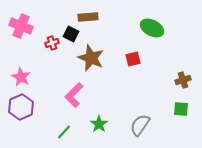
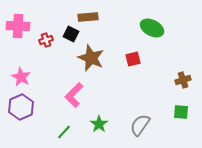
pink cross: moved 3 px left; rotated 20 degrees counterclockwise
red cross: moved 6 px left, 3 px up
green square: moved 3 px down
